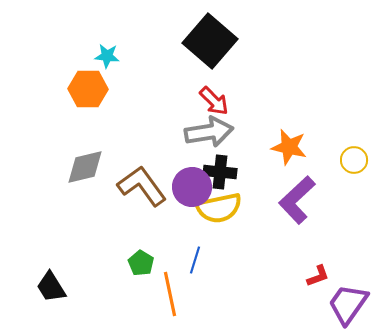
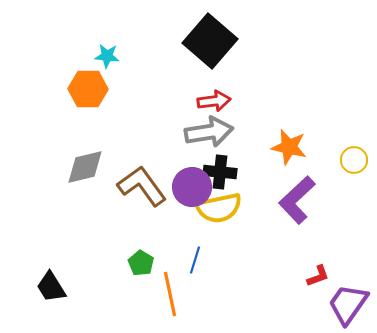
red arrow: rotated 52 degrees counterclockwise
